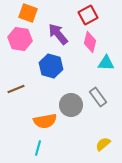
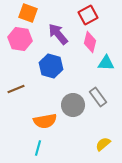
gray circle: moved 2 px right
